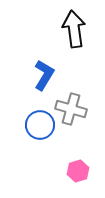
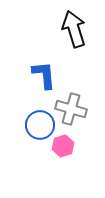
black arrow: rotated 9 degrees counterclockwise
blue L-shape: rotated 36 degrees counterclockwise
pink hexagon: moved 15 px left, 25 px up
